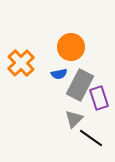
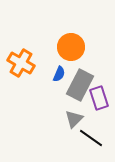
orange cross: rotated 16 degrees counterclockwise
blue semicircle: rotated 56 degrees counterclockwise
